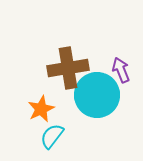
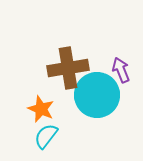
orange star: rotated 24 degrees counterclockwise
cyan semicircle: moved 6 px left
